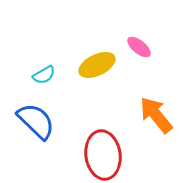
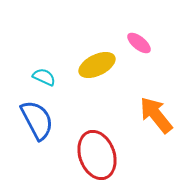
pink ellipse: moved 4 px up
cyan semicircle: moved 2 px down; rotated 125 degrees counterclockwise
blue semicircle: moved 1 px right, 1 px up; rotated 18 degrees clockwise
red ellipse: moved 6 px left; rotated 12 degrees counterclockwise
